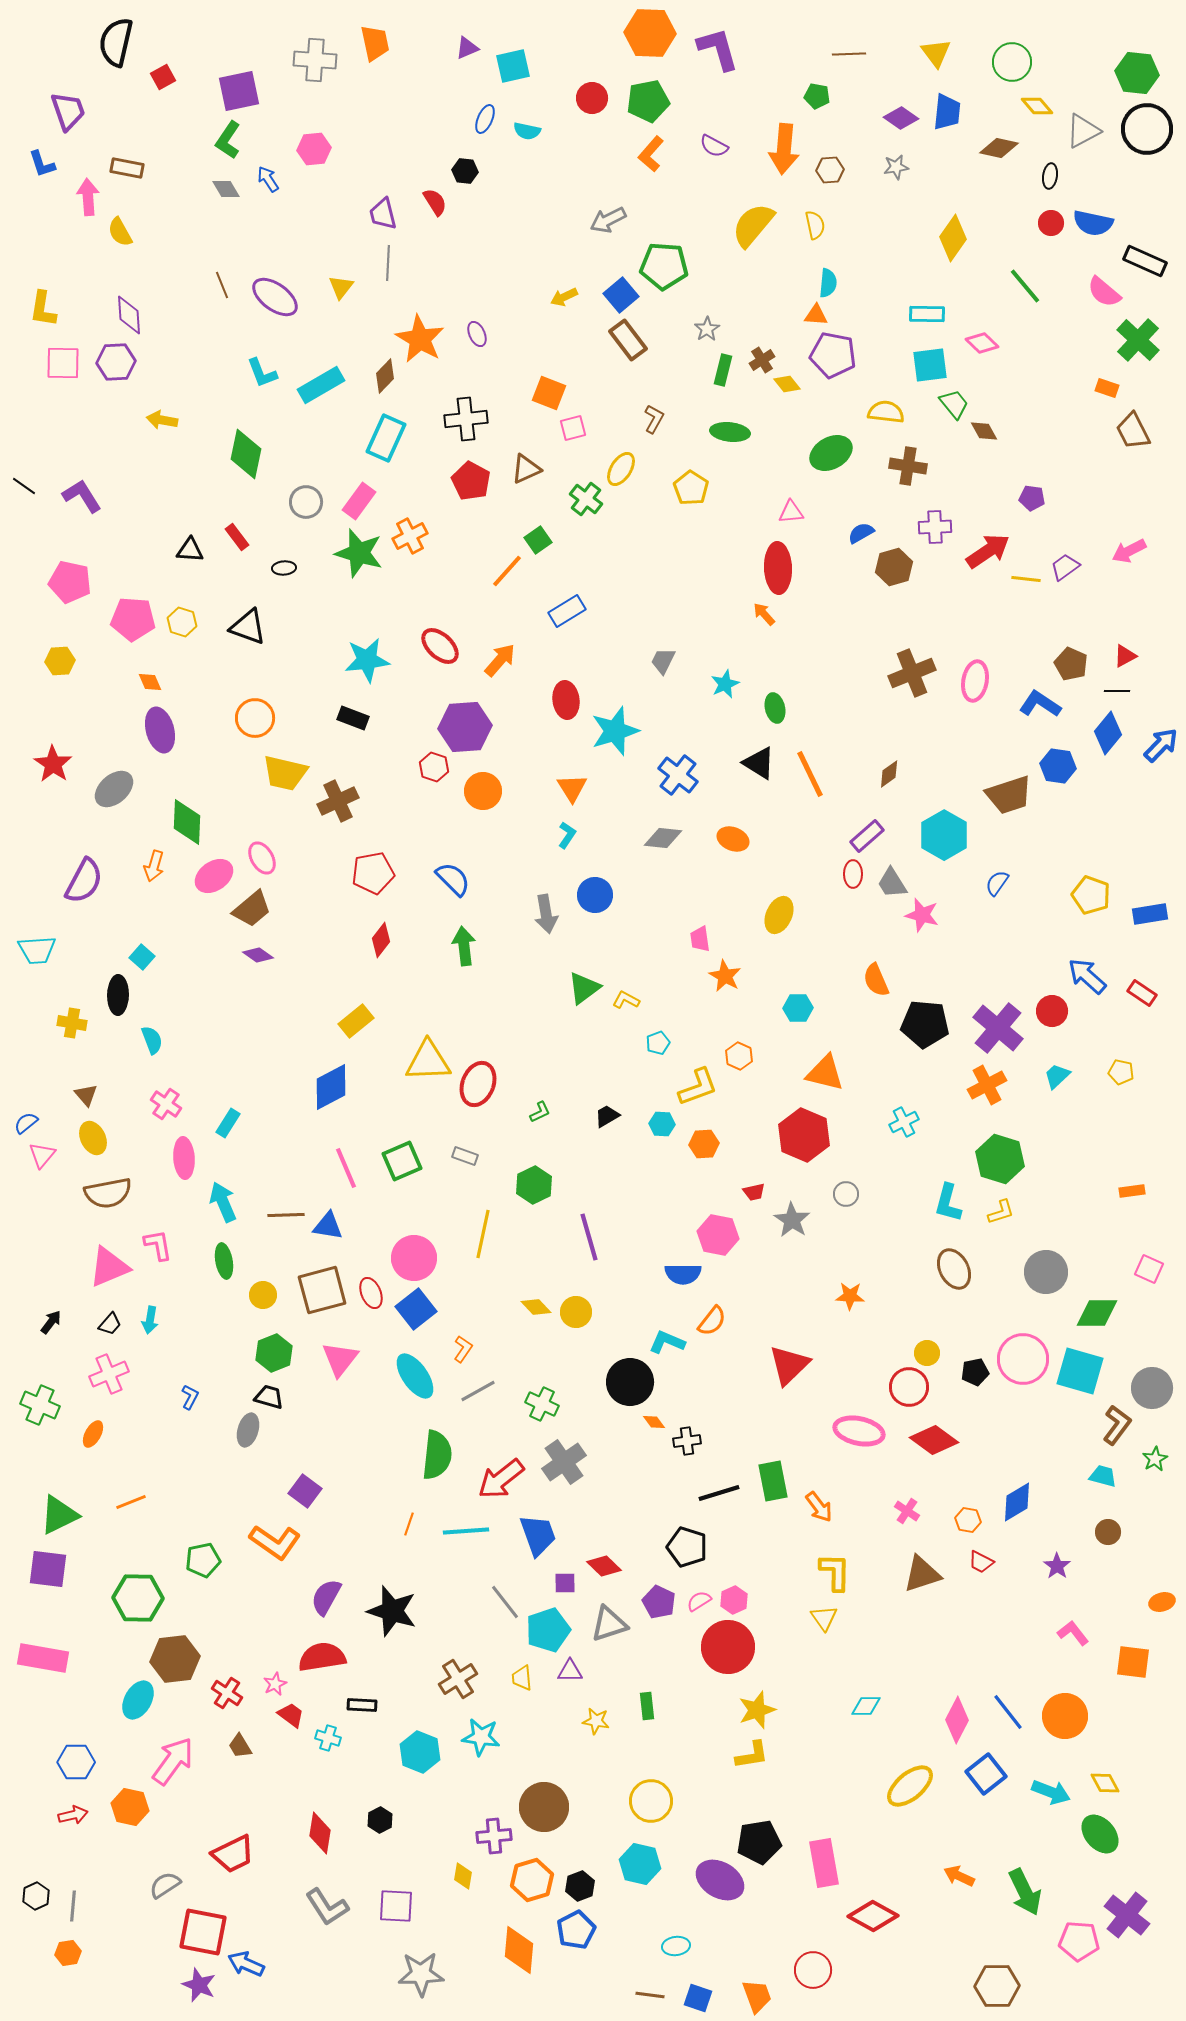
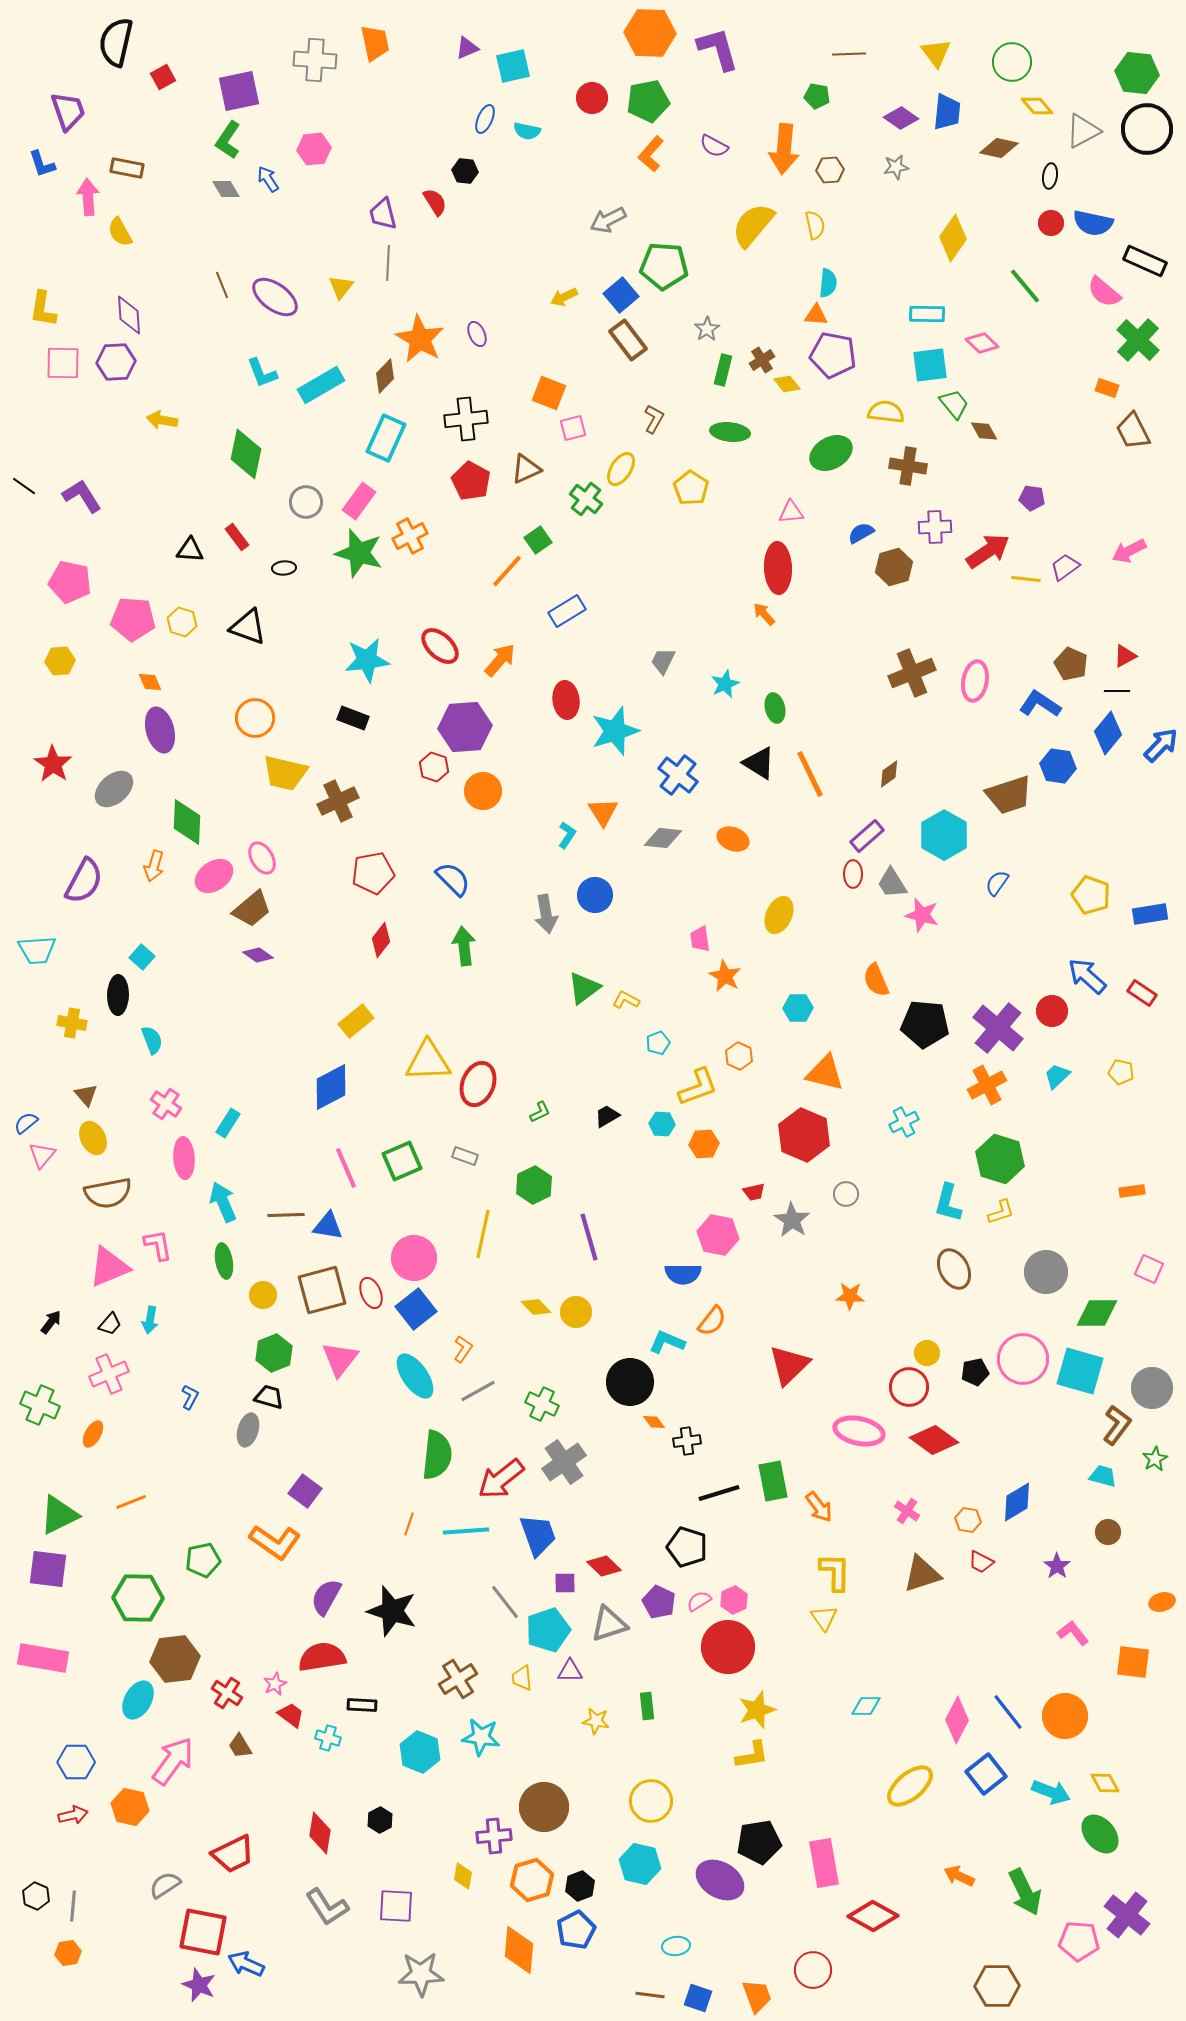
orange triangle at (572, 788): moved 31 px right, 24 px down
black hexagon at (36, 1896): rotated 12 degrees counterclockwise
